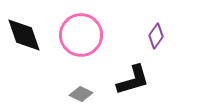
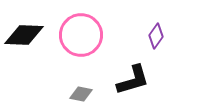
black diamond: rotated 69 degrees counterclockwise
gray diamond: rotated 15 degrees counterclockwise
